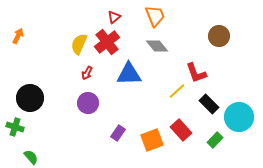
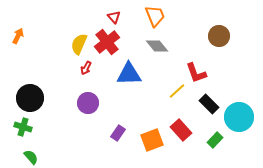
red triangle: rotated 32 degrees counterclockwise
red arrow: moved 1 px left, 5 px up
green cross: moved 8 px right
